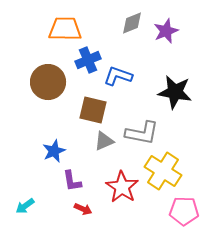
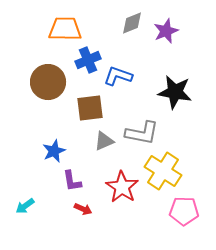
brown square: moved 3 px left, 2 px up; rotated 20 degrees counterclockwise
